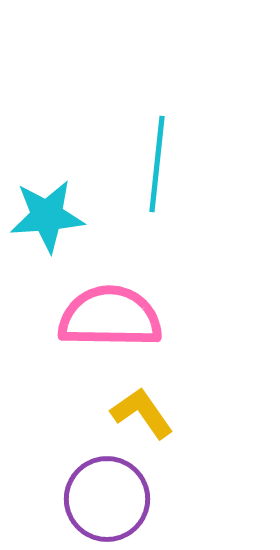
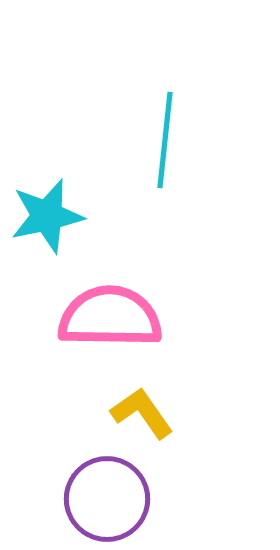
cyan line: moved 8 px right, 24 px up
cyan star: rotated 8 degrees counterclockwise
